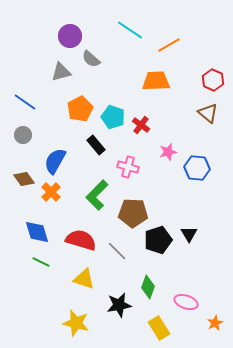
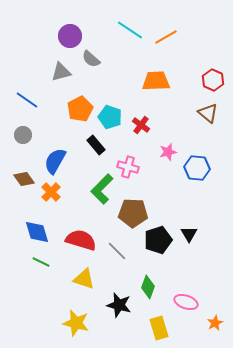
orange line: moved 3 px left, 8 px up
blue line: moved 2 px right, 2 px up
cyan pentagon: moved 3 px left
green L-shape: moved 5 px right, 6 px up
black star: rotated 25 degrees clockwise
yellow rectangle: rotated 15 degrees clockwise
